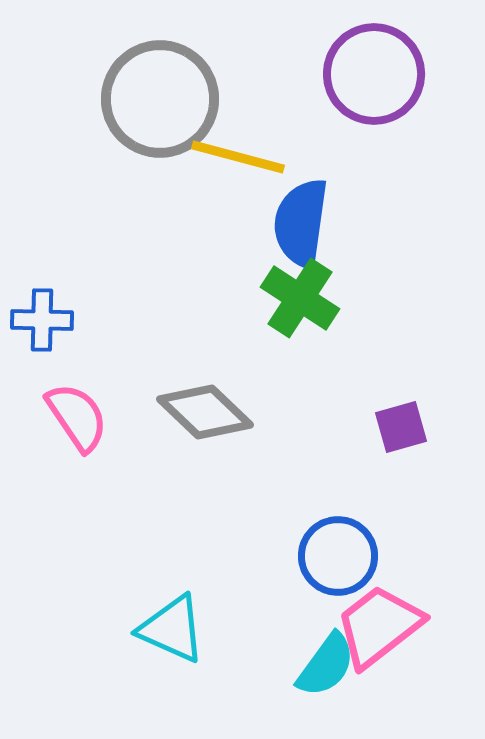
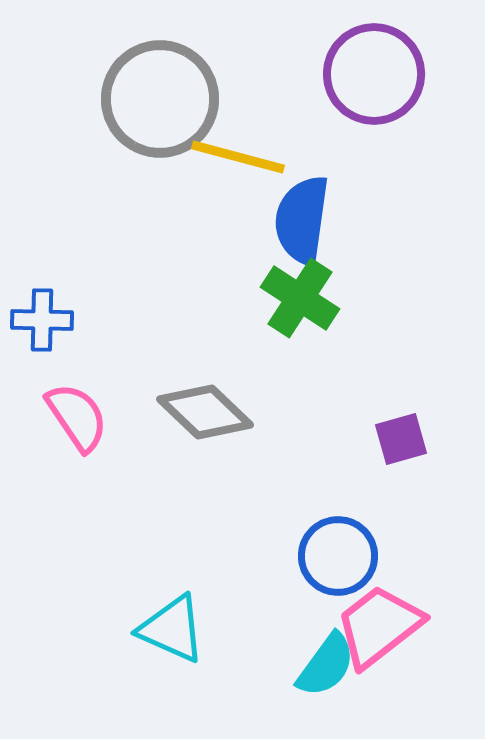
blue semicircle: moved 1 px right, 3 px up
purple square: moved 12 px down
